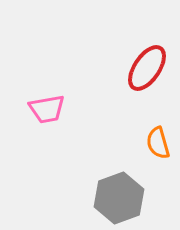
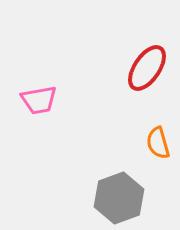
pink trapezoid: moved 8 px left, 9 px up
